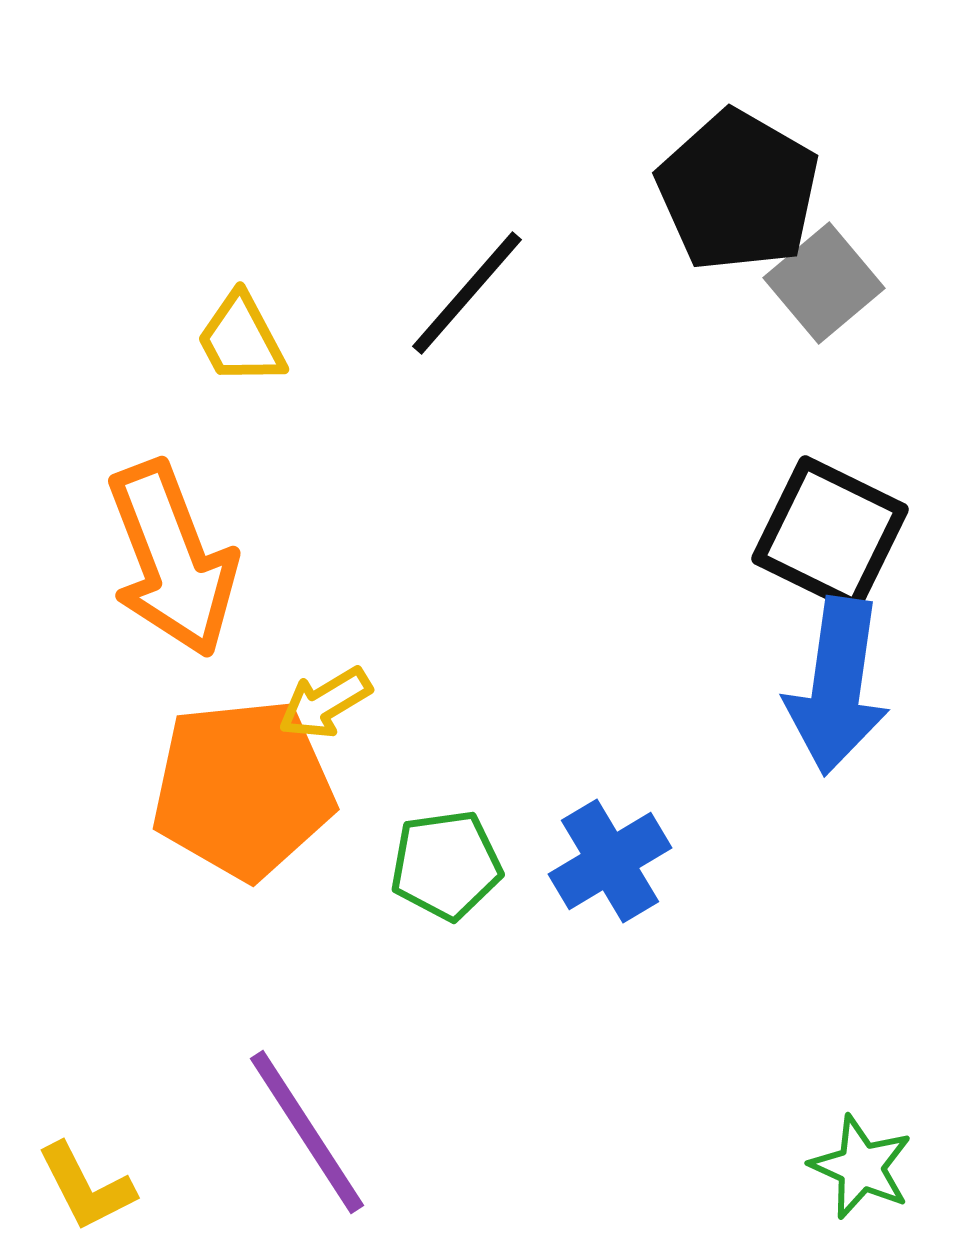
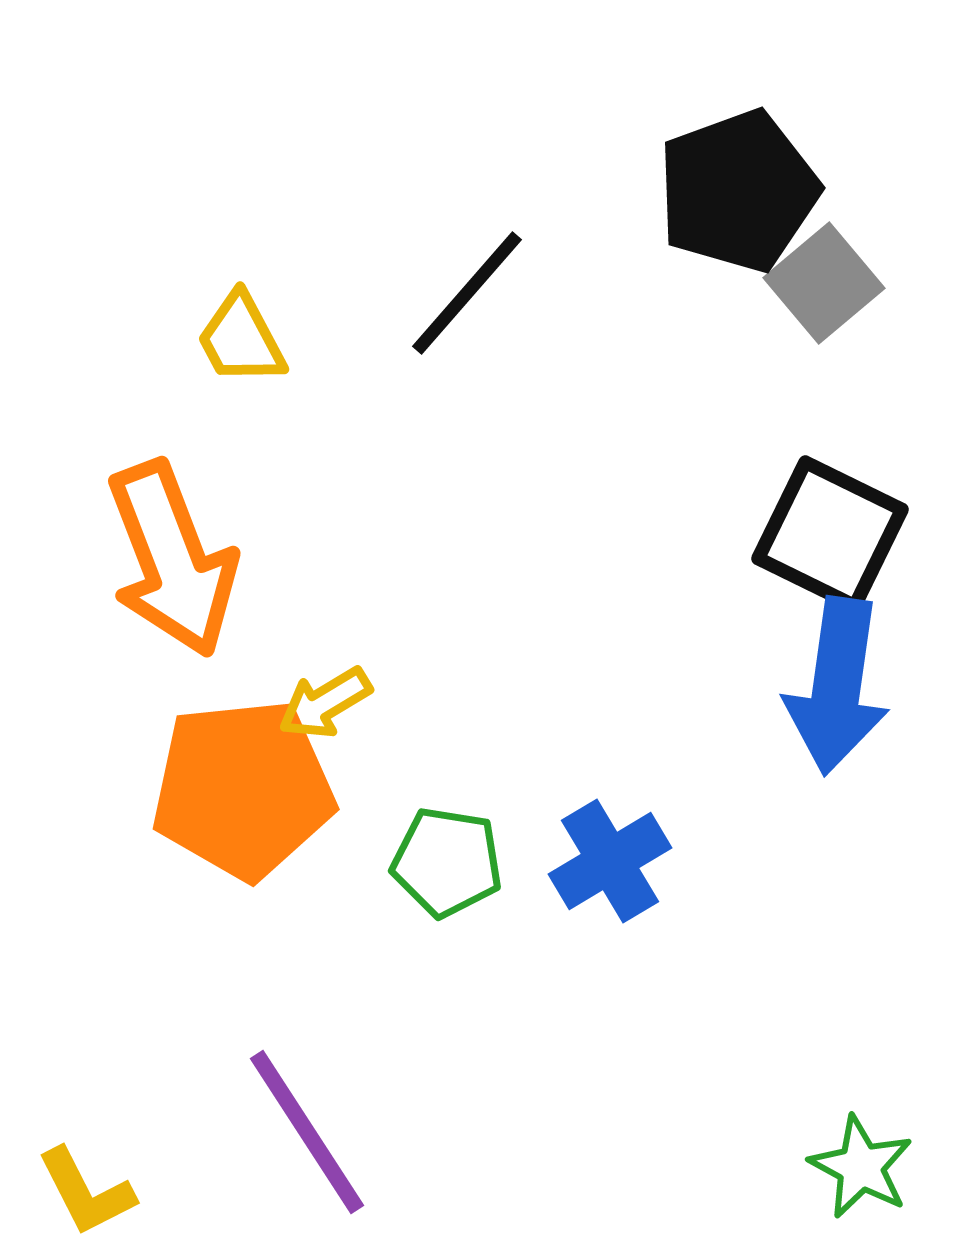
black pentagon: rotated 22 degrees clockwise
green pentagon: moved 1 px right, 3 px up; rotated 17 degrees clockwise
green star: rotated 4 degrees clockwise
yellow L-shape: moved 5 px down
